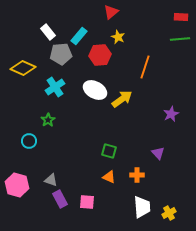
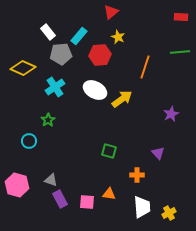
green line: moved 13 px down
orange triangle: moved 17 px down; rotated 16 degrees counterclockwise
